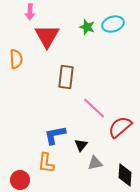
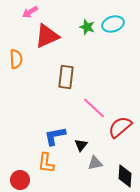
pink arrow: rotated 56 degrees clockwise
red triangle: rotated 36 degrees clockwise
blue L-shape: moved 1 px down
black diamond: moved 1 px down
